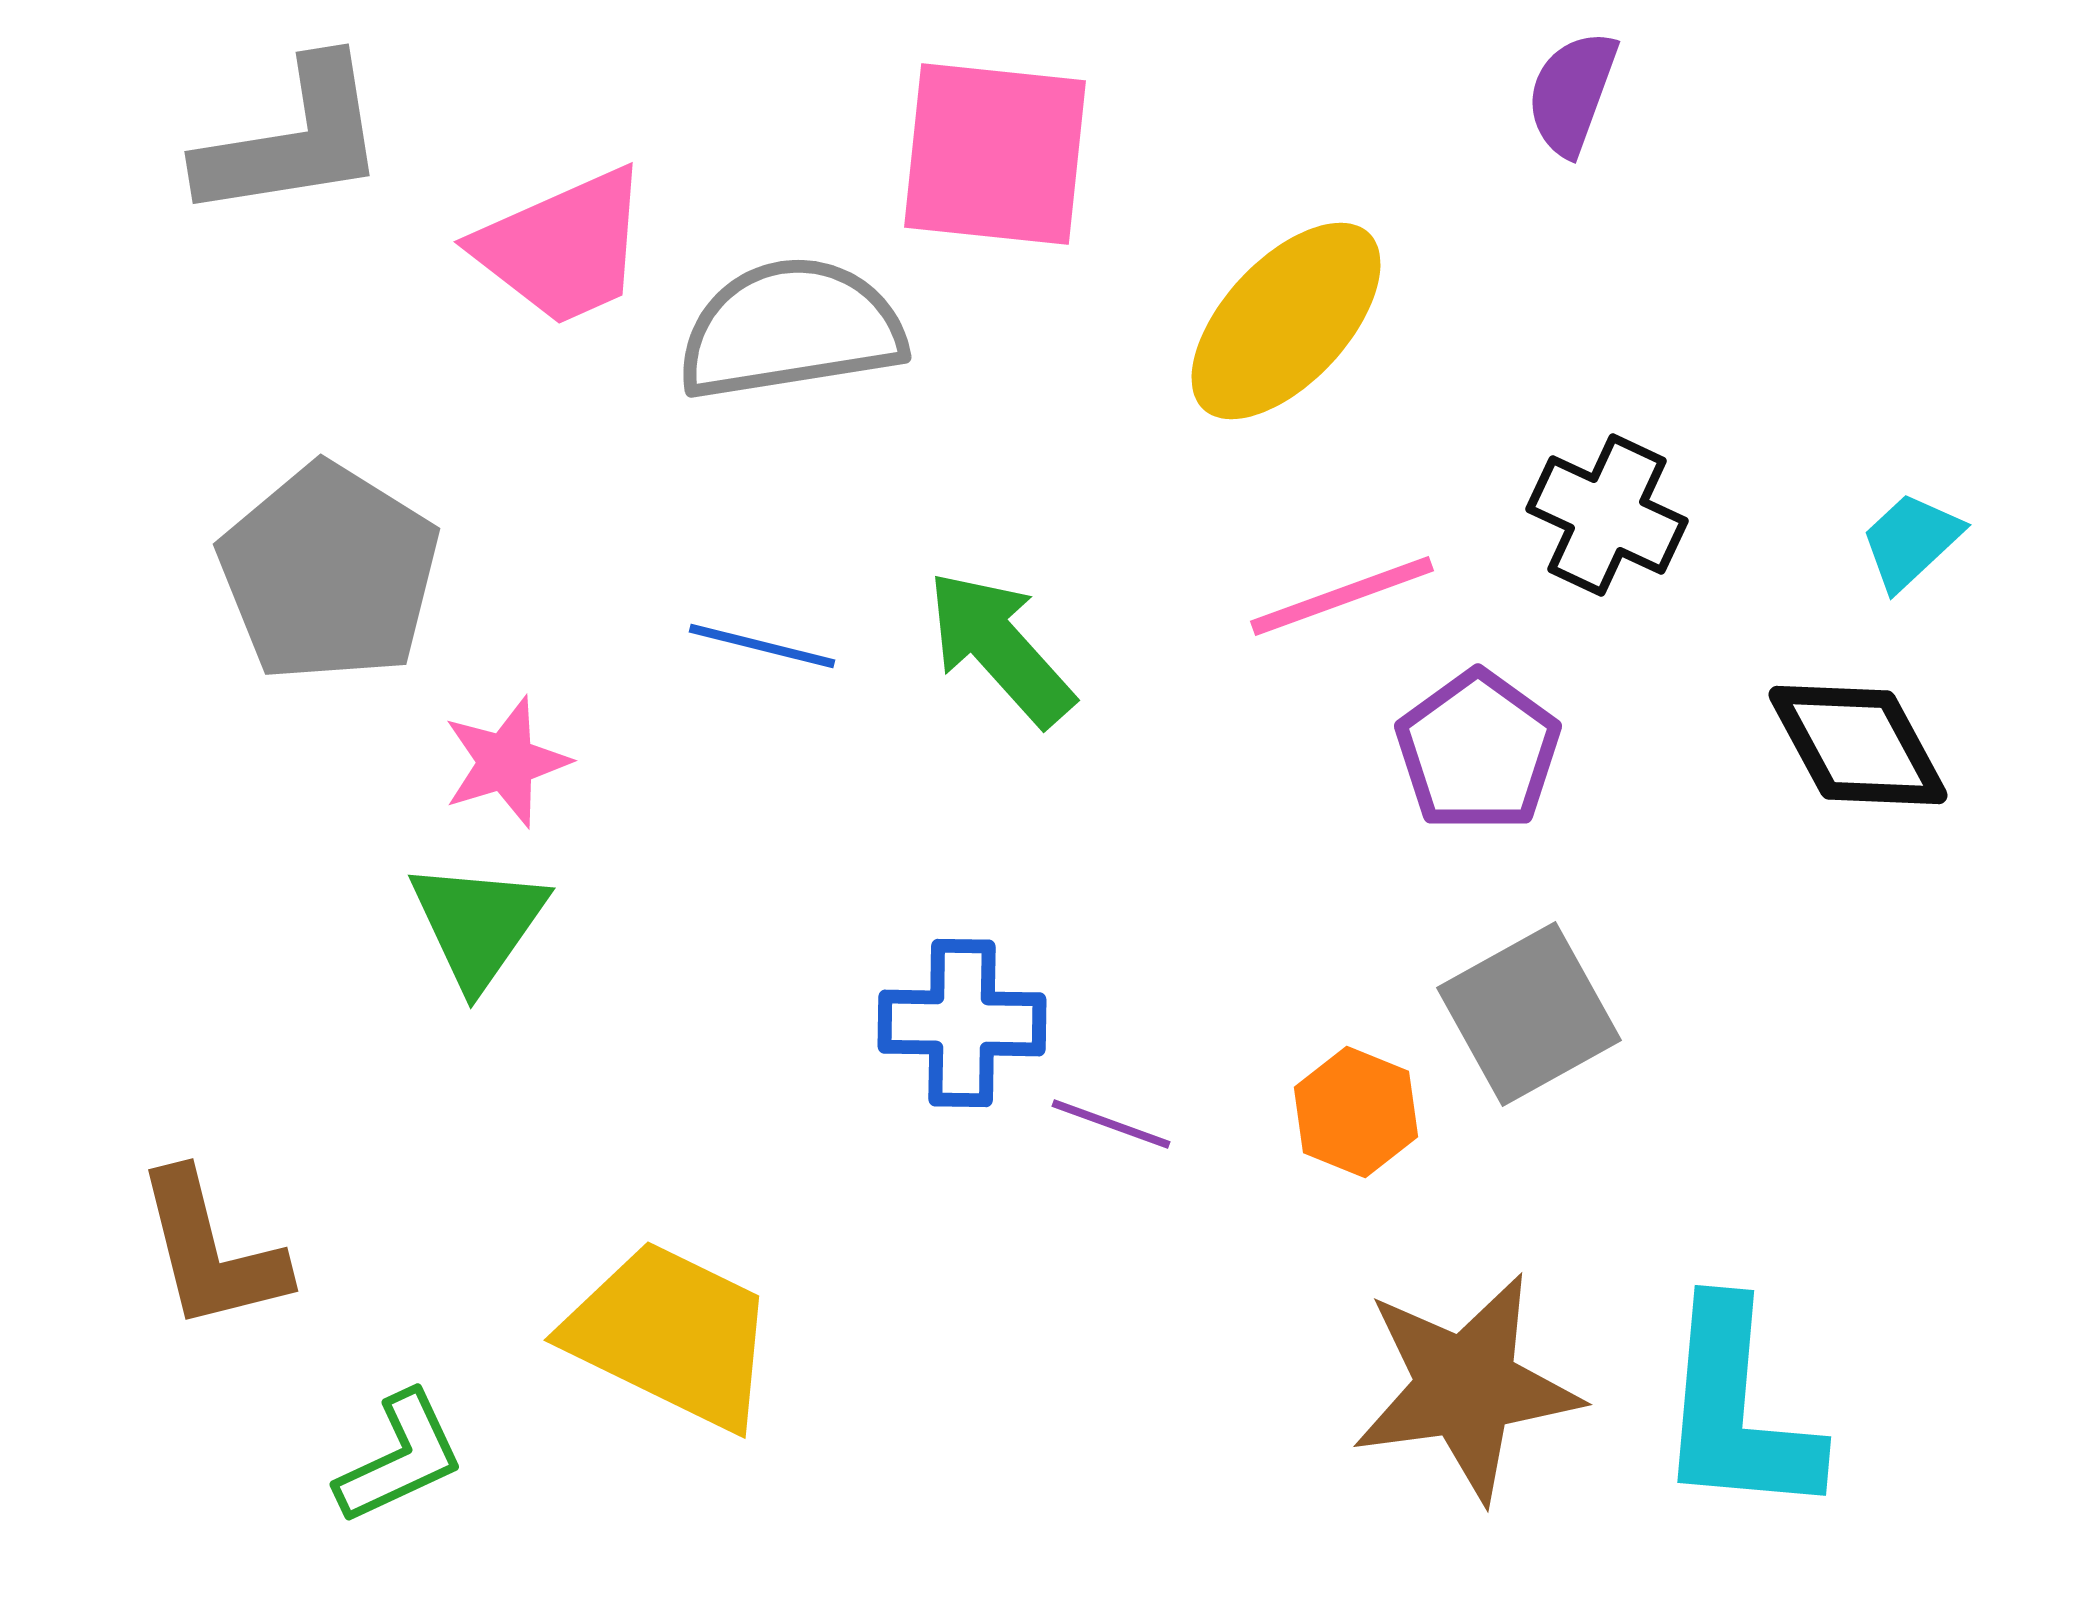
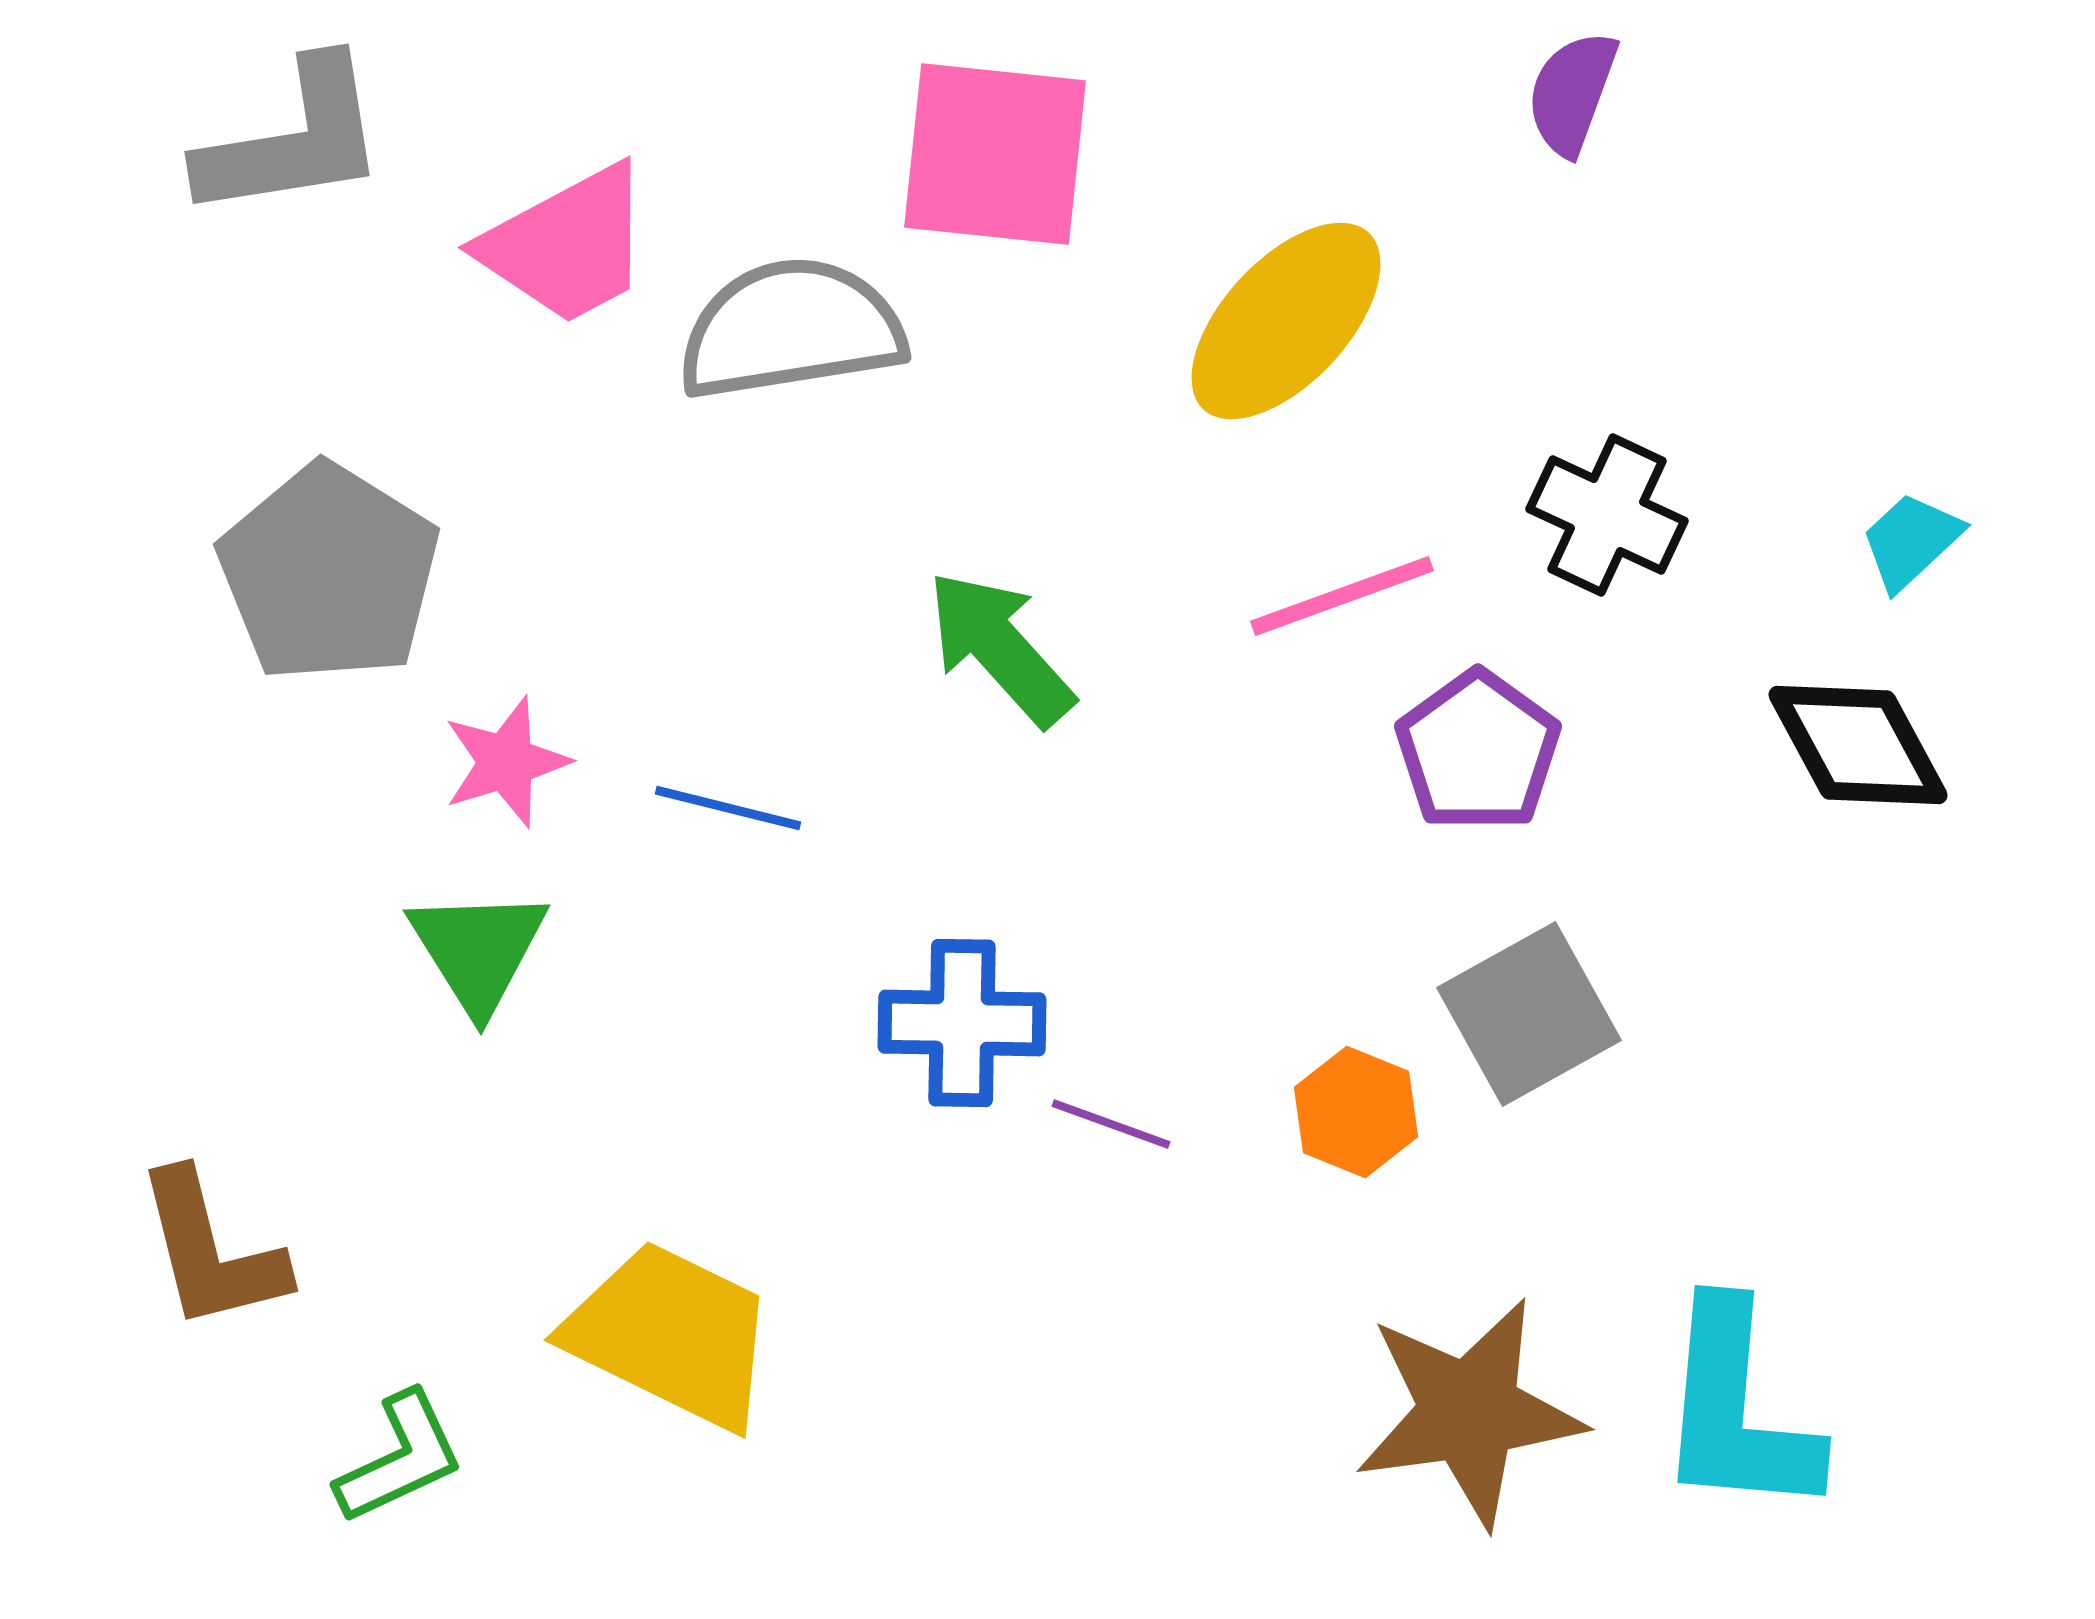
pink trapezoid: moved 4 px right, 2 px up; rotated 4 degrees counterclockwise
blue line: moved 34 px left, 162 px down
green triangle: moved 26 px down; rotated 7 degrees counterclockwise
brown star: moved 3 px right, 25 px down
